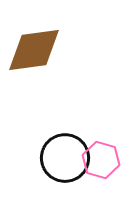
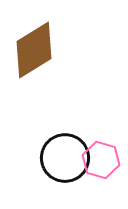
brown diamond: rotated 24 degrees counterclockwise
